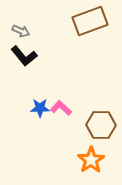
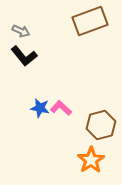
blue star: rotated 12 degrees clockwise
brown hexagon: rotated 16 degrees counterclockwise
